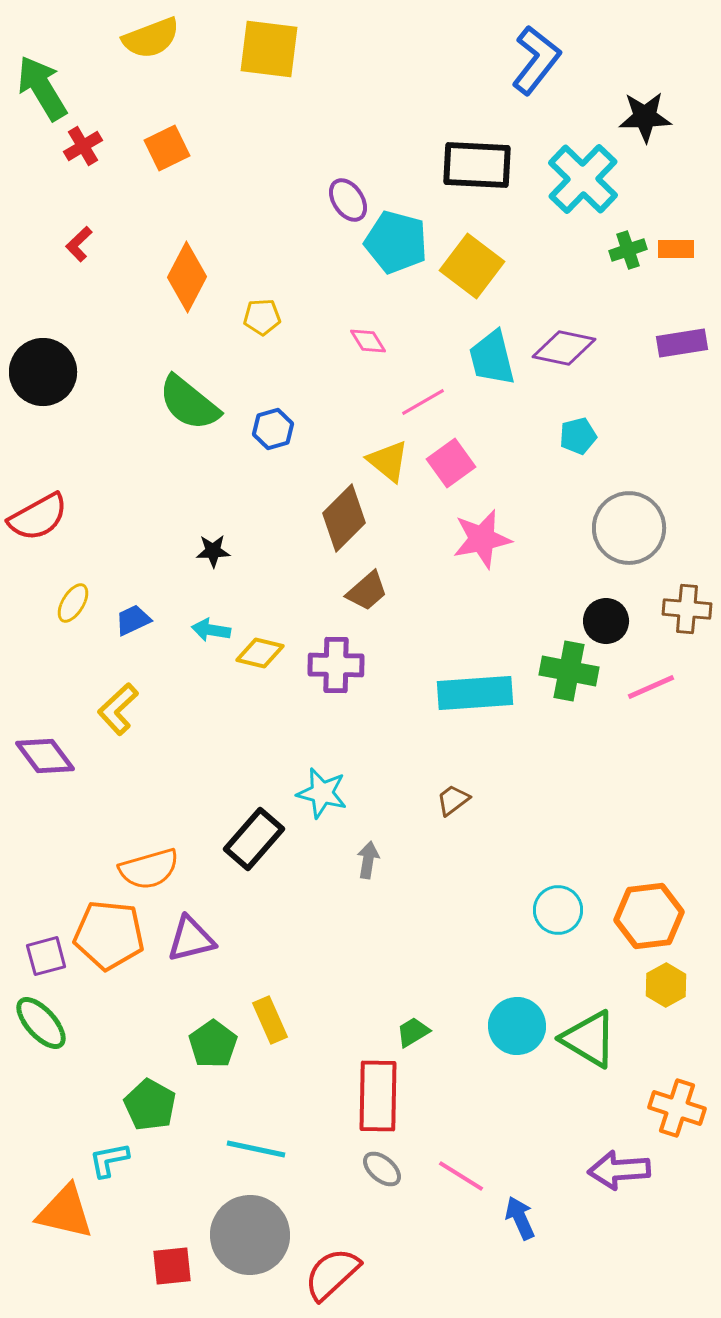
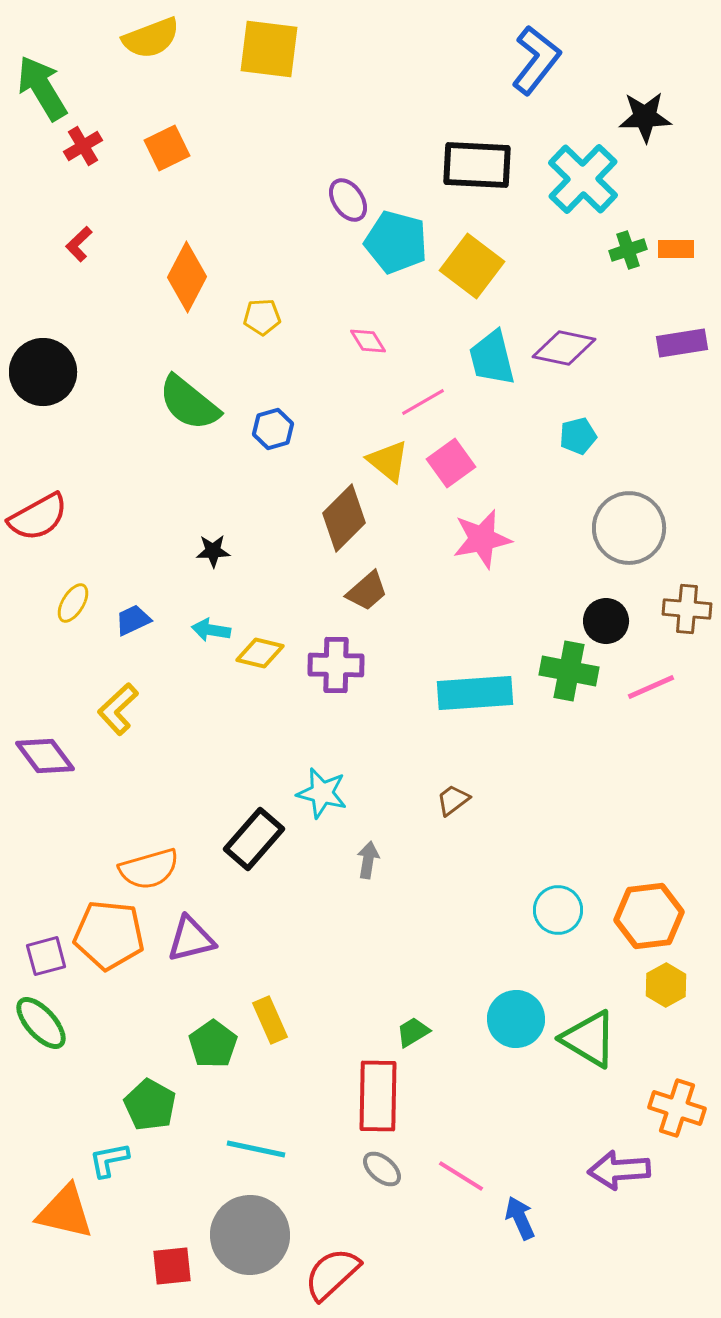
cyan circle at (517, 1026): moved 1 px left, 7 px up
